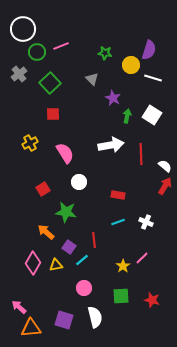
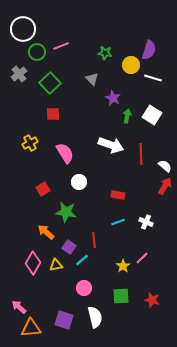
white arrow at (111, 145): rotated 30 degrees clockwise
